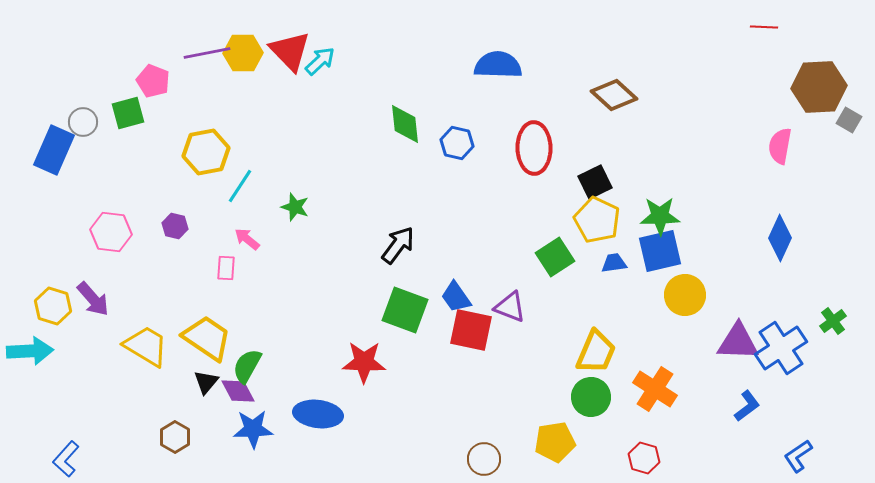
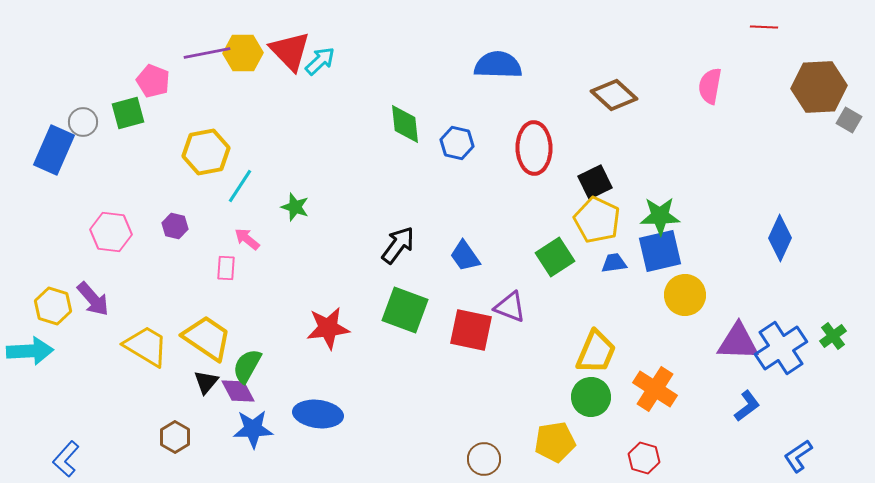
pink semicircle at (780, 146): moved 70 px left, 60 px up
blue trapezoid at (456, 297): moved 9 px right, 41 px up
green cross at (833, 321): moved 15 px down
red star at (364, 362): moved 36 px left, 34 px up; rotated 9 degrees counterclockwise
